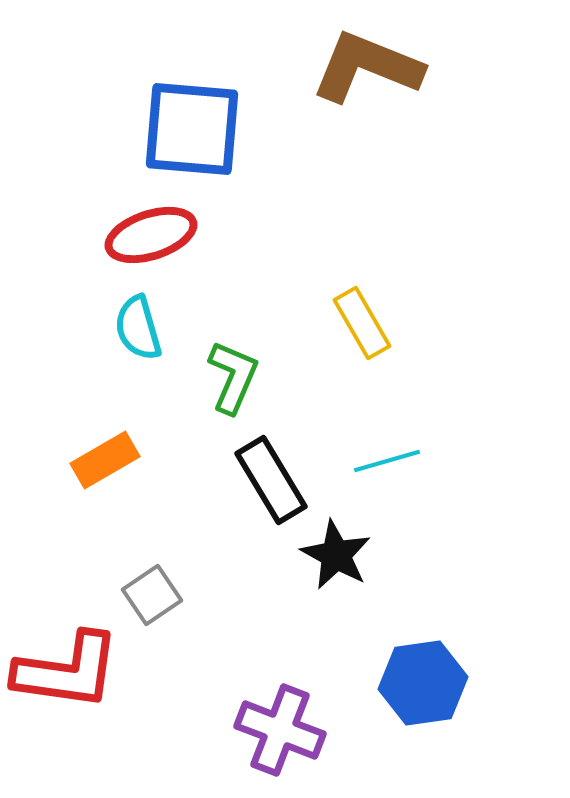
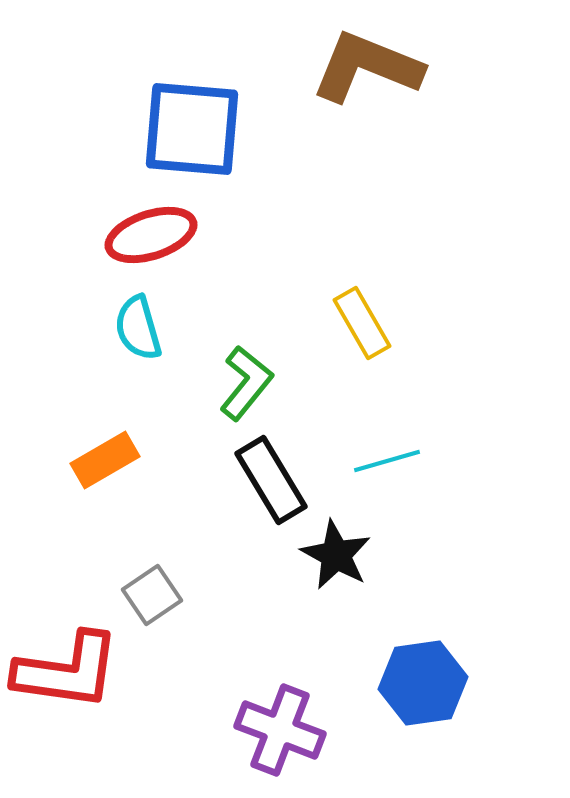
green L-shape: moved 13 px right, 6 px down; rotated 16 degrees clockwise
